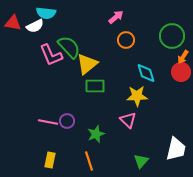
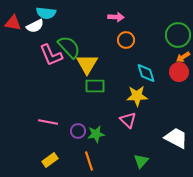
pink arrow: rotated 42 degrees clockwise
green circle: moved 6 px right, 1 px up
orange arrow: rotated 24 degrees clockwise
yellow triangle: rotated 20 degrees counterclockwise
red circle: moved 2 px left
purple circle: moved 11 px right, 10 px down
green star: rotated 12 degrees clockwise
white trapezoid: moved 11 px up; rotated 75 degrees counterclockwise
yellow rectangle: rotated 42 degrees clockwise
